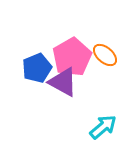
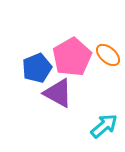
orange ellipse: moved 3 px right
purple triangle: moved 5 px left, 11 px down
cyan arrow: moved 1 px right, 1 px up
